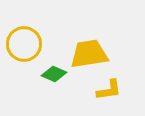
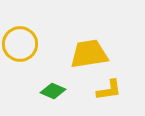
yellow circle: moved 4 px left
green diamond: moved 1 px left, 17 px down
